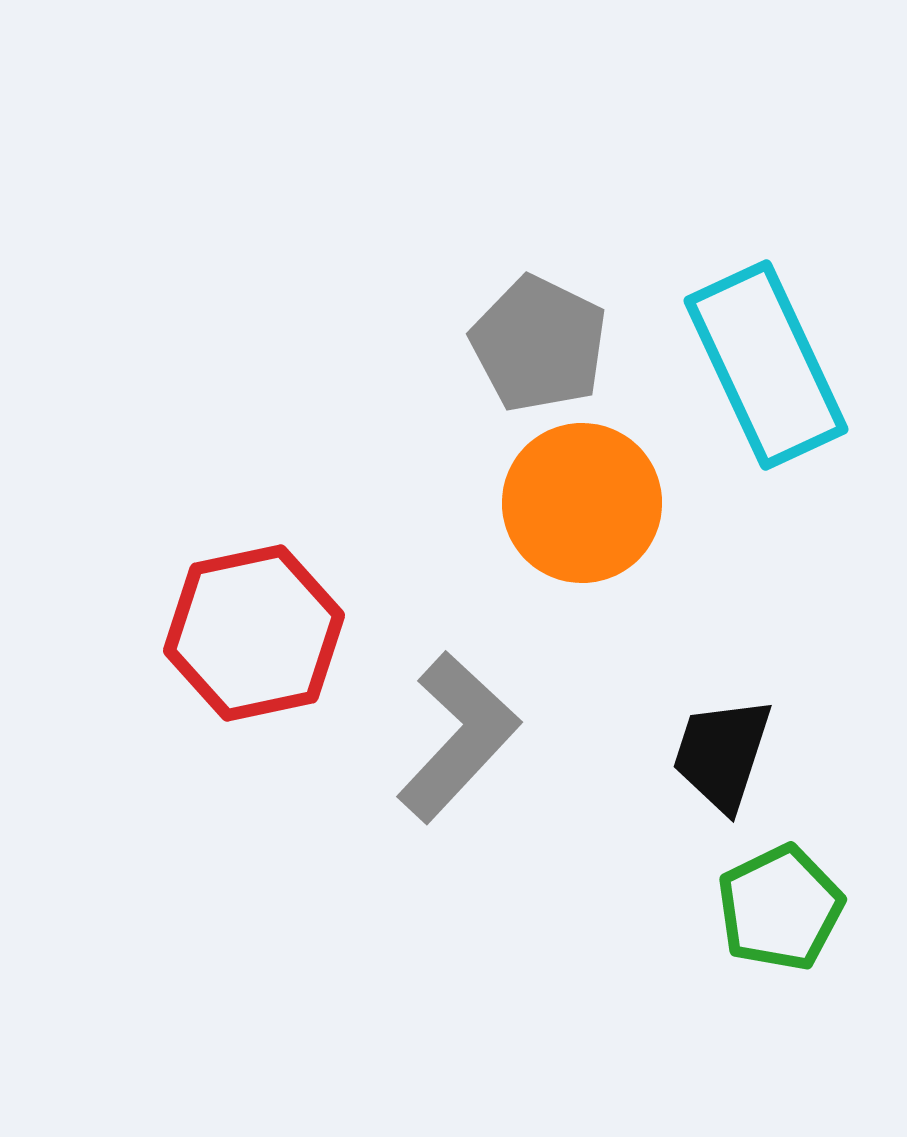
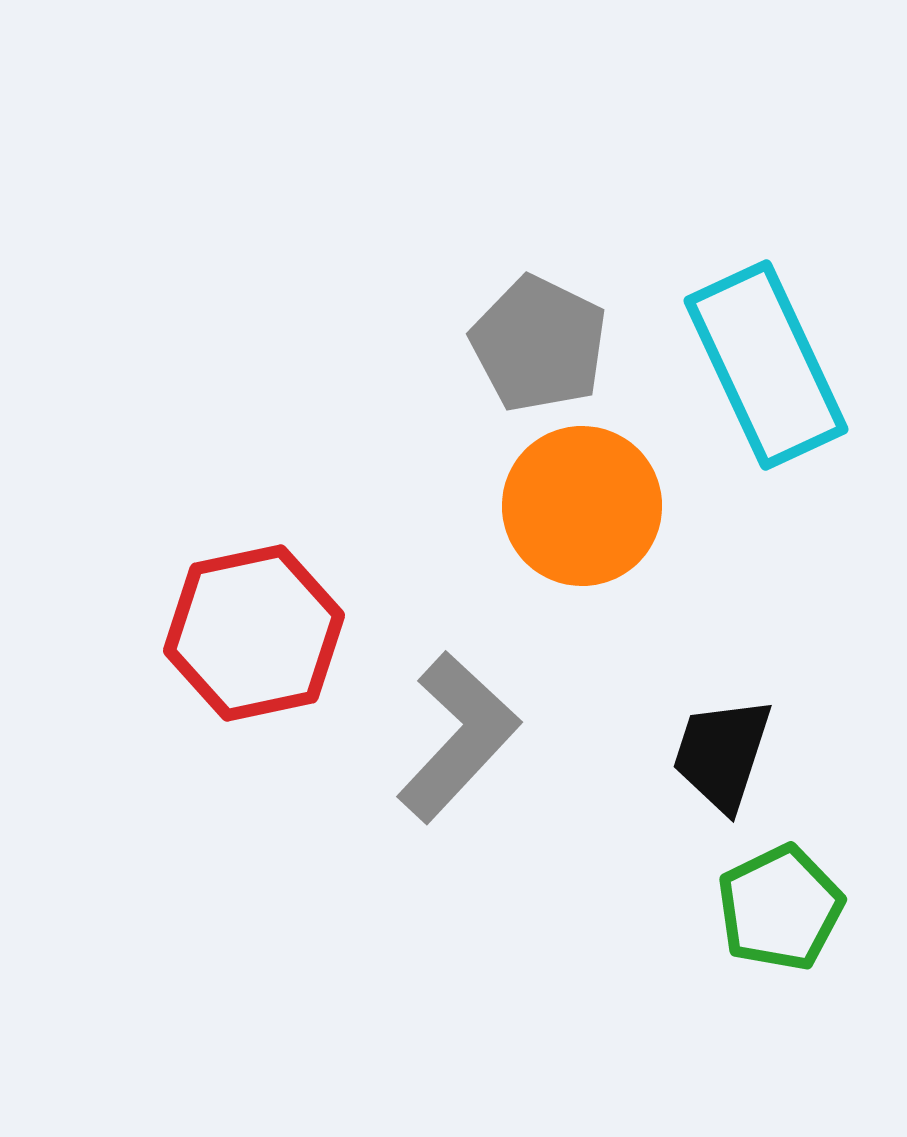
orange circle: moved 3 px down
